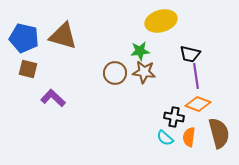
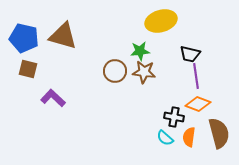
brown circle: moved 2 px up
